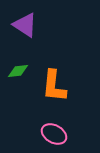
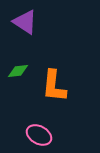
purple triangle: moved 3 px up
pink ellipse: moved 15 px left, 1 px down
